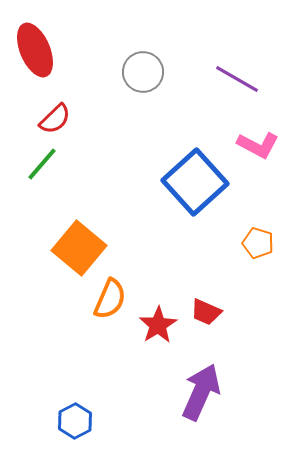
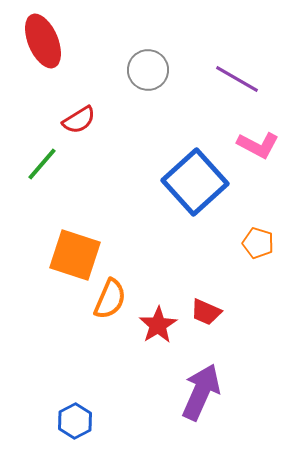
red ellipse: moved 8 px right, 9 px up
gray circle: moved 5 px right, 2 px up
red semicircle: moved 24 px right, 1 px down; rotated 12 degrees clockwise
orange square: moved 4 px left, 7 px down; rotated 22 degrees counterclockwise
